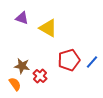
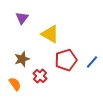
purple triangle: rotated 48 degrees clockwise
yellow triangle: moved 2 px right, 6 px down
red pentagon: moved 3 px left
brown star: moved 7 px up; rotated 28 degrees counterclockwise
